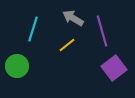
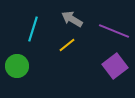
gray arrow: moved 1 px left, 1 px down
purple line: moved 12 px right; rotated 52 degrees counterclockwise
purple square: moved 1 px right, 2 px up
